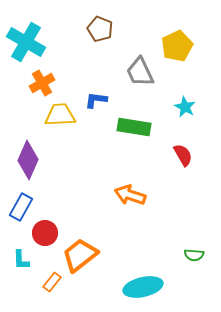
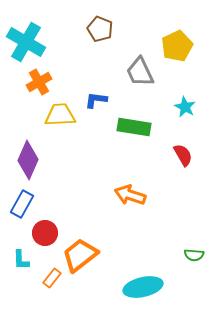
orange cross: moved 3 px left, 1 px up
blue rectangle: moved 1 px right, 3 px up
orange rectangle: moved 4 px up
